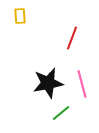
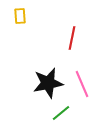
red line: rotated 10 degrees counterclockwise
pink line: rotated 8 degrees counterclockwise
